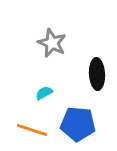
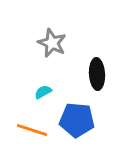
cyan semicircle: moved 1 px left, 1 px up
blue pentagon: moved 1 px left, 4 px up
